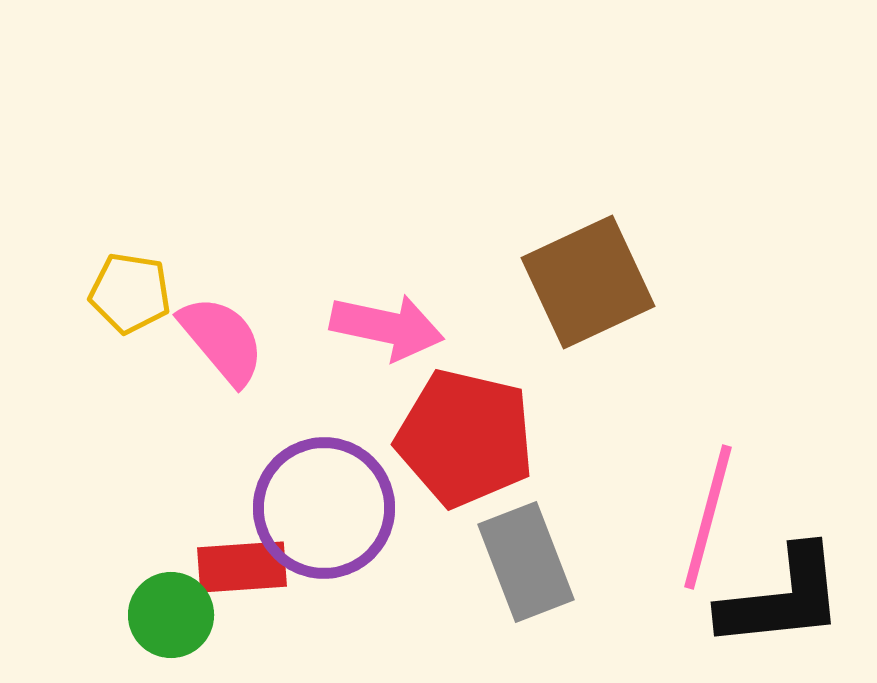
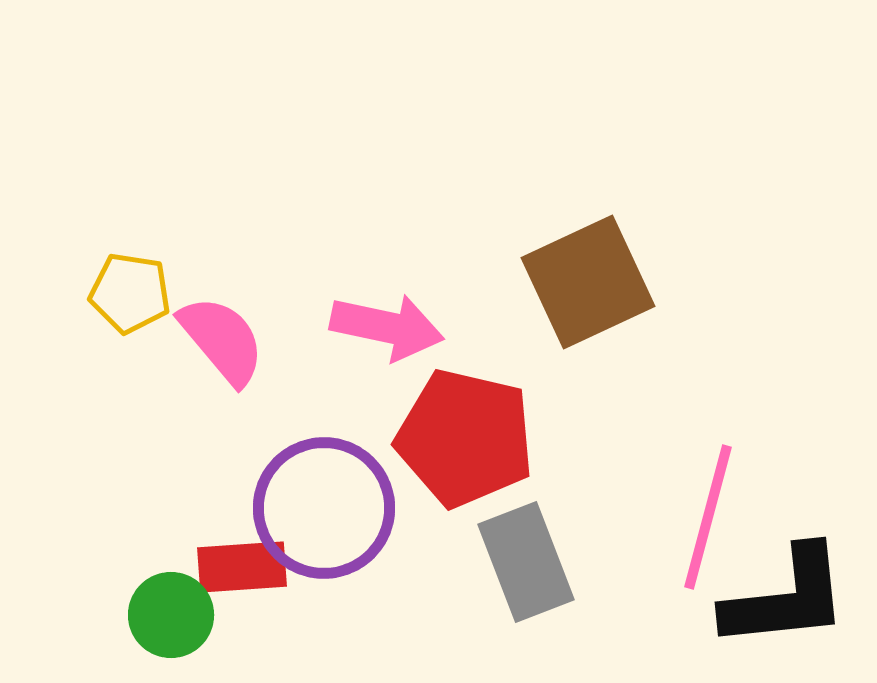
black L-shape: moved 4 px right
